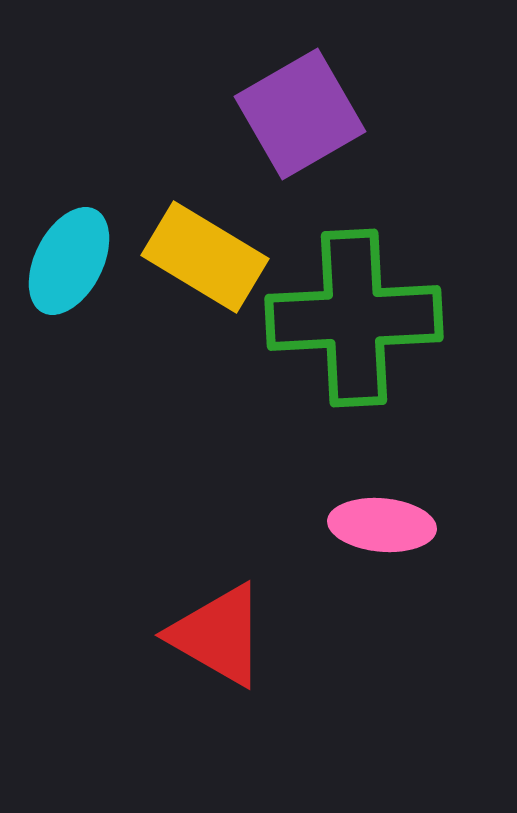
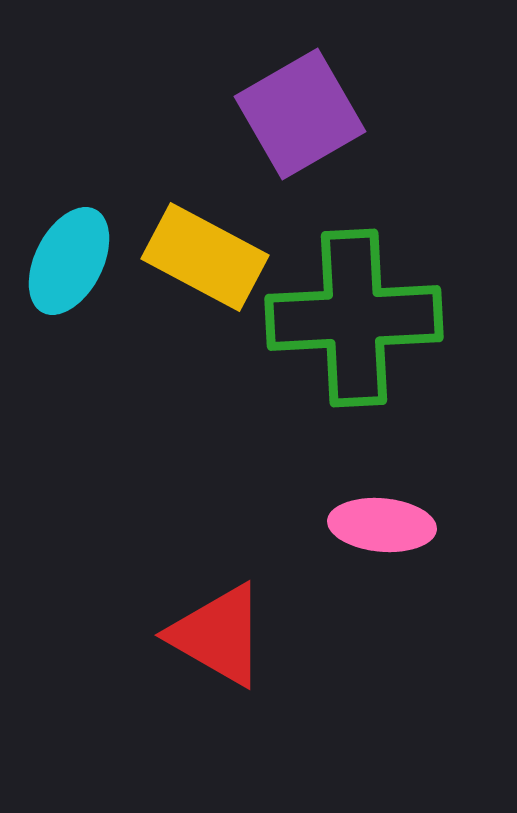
yellow rectangle: rotated 3 degrees counterclockwise
